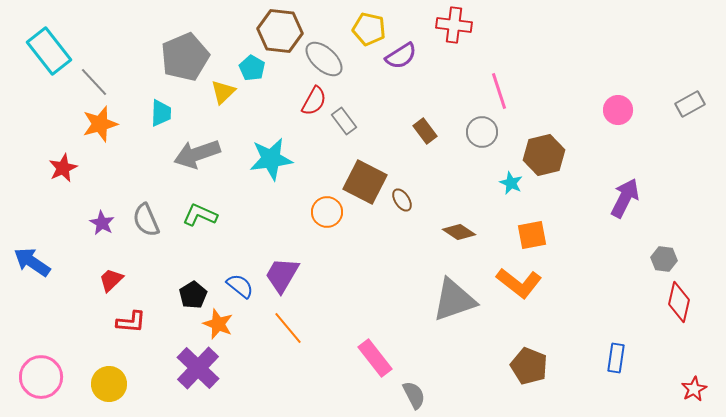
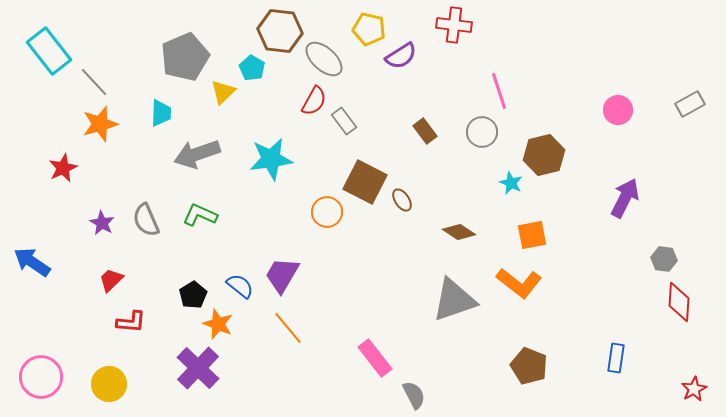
red diamond at (679, 302): rotated 9 degrees counterclockwise
